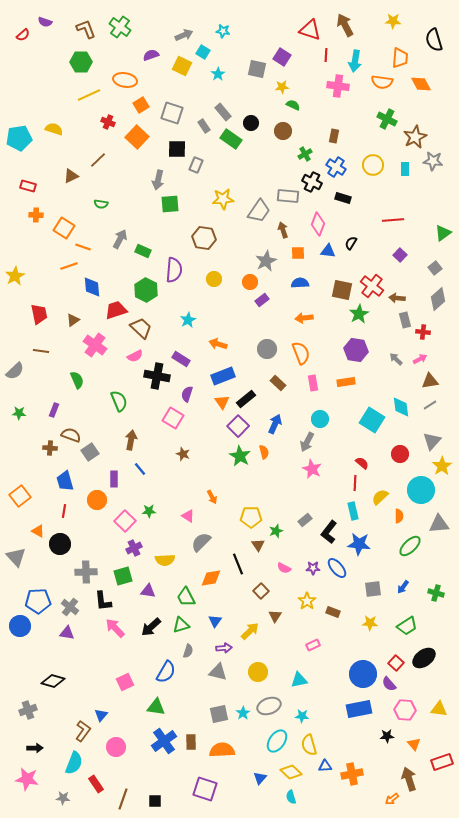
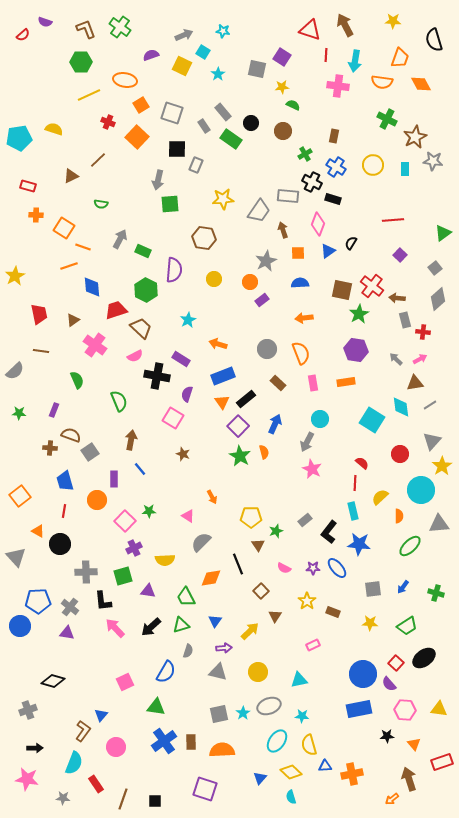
orange trapezoid at (400, 58): rotated 15 degrees clockwise
black rectangle at (343, 198): moved 10 px left, 1 px down
blue triangle at (328, 251): rotated 42 degrees counterclockwise
brown triangle at (430, 381): moved 15 px left, 2 px down
